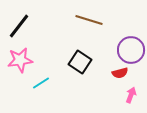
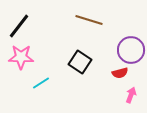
pink star: moved 1 px right, 3 px up; rotated 10 degrees clockwise
